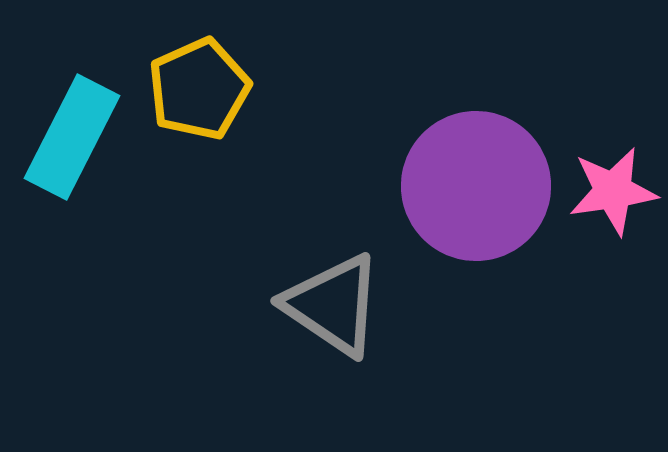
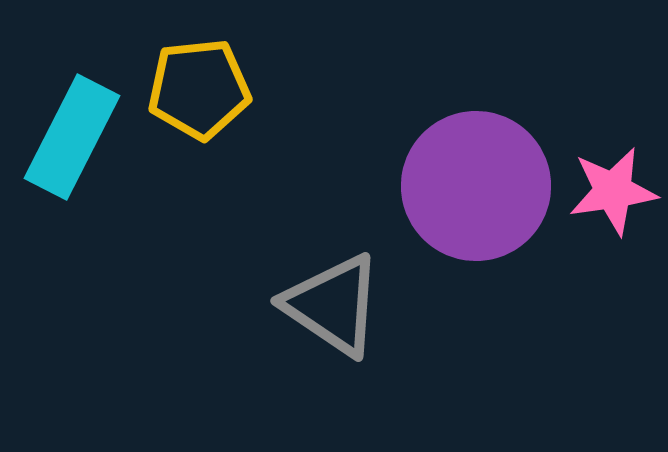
yellow pentagon: rotated 18 degrees clockwise
